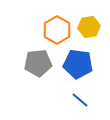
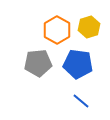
yellow hexagon: rotated 10 degrees counterclockwise
blue line: moved 1 px right, 1 px down
